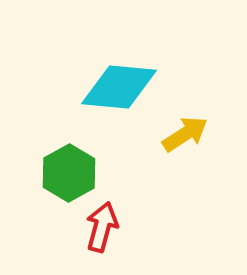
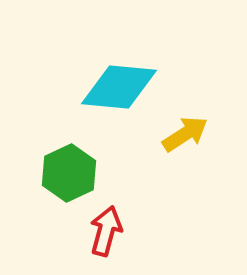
green hexagon: rotated 4 degrees clockwise
red arrow: moved 4 px right, 4 px down
